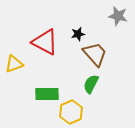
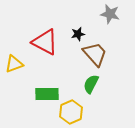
gray star: moved 8 px left, 2 px up
